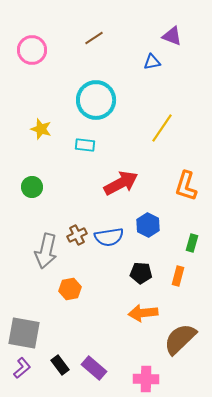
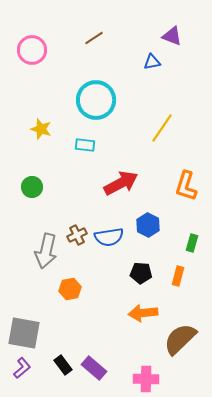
black rectangle: moved 3 px right
